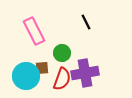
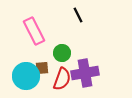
black line: moved 8 px left, 7 px up
